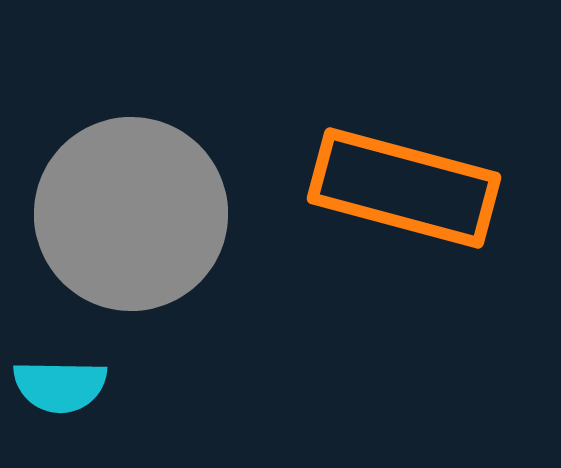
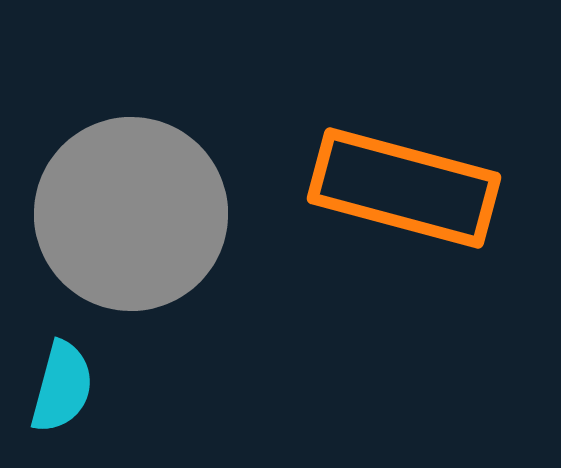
cyan semicircle: moved 2 px right, 1 px down; rotated 76 degrees counterclockwise
